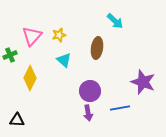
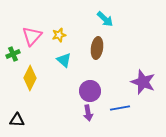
cyan arrow: moved 10 px left, 2 px up
green cross: moved 3 px right, 1 px up
